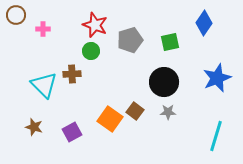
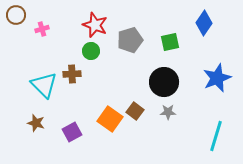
pink cross: moved 1 px left; rotated 16 degrees counterclockwise
brown star: moved 2 px right, 4 px up
